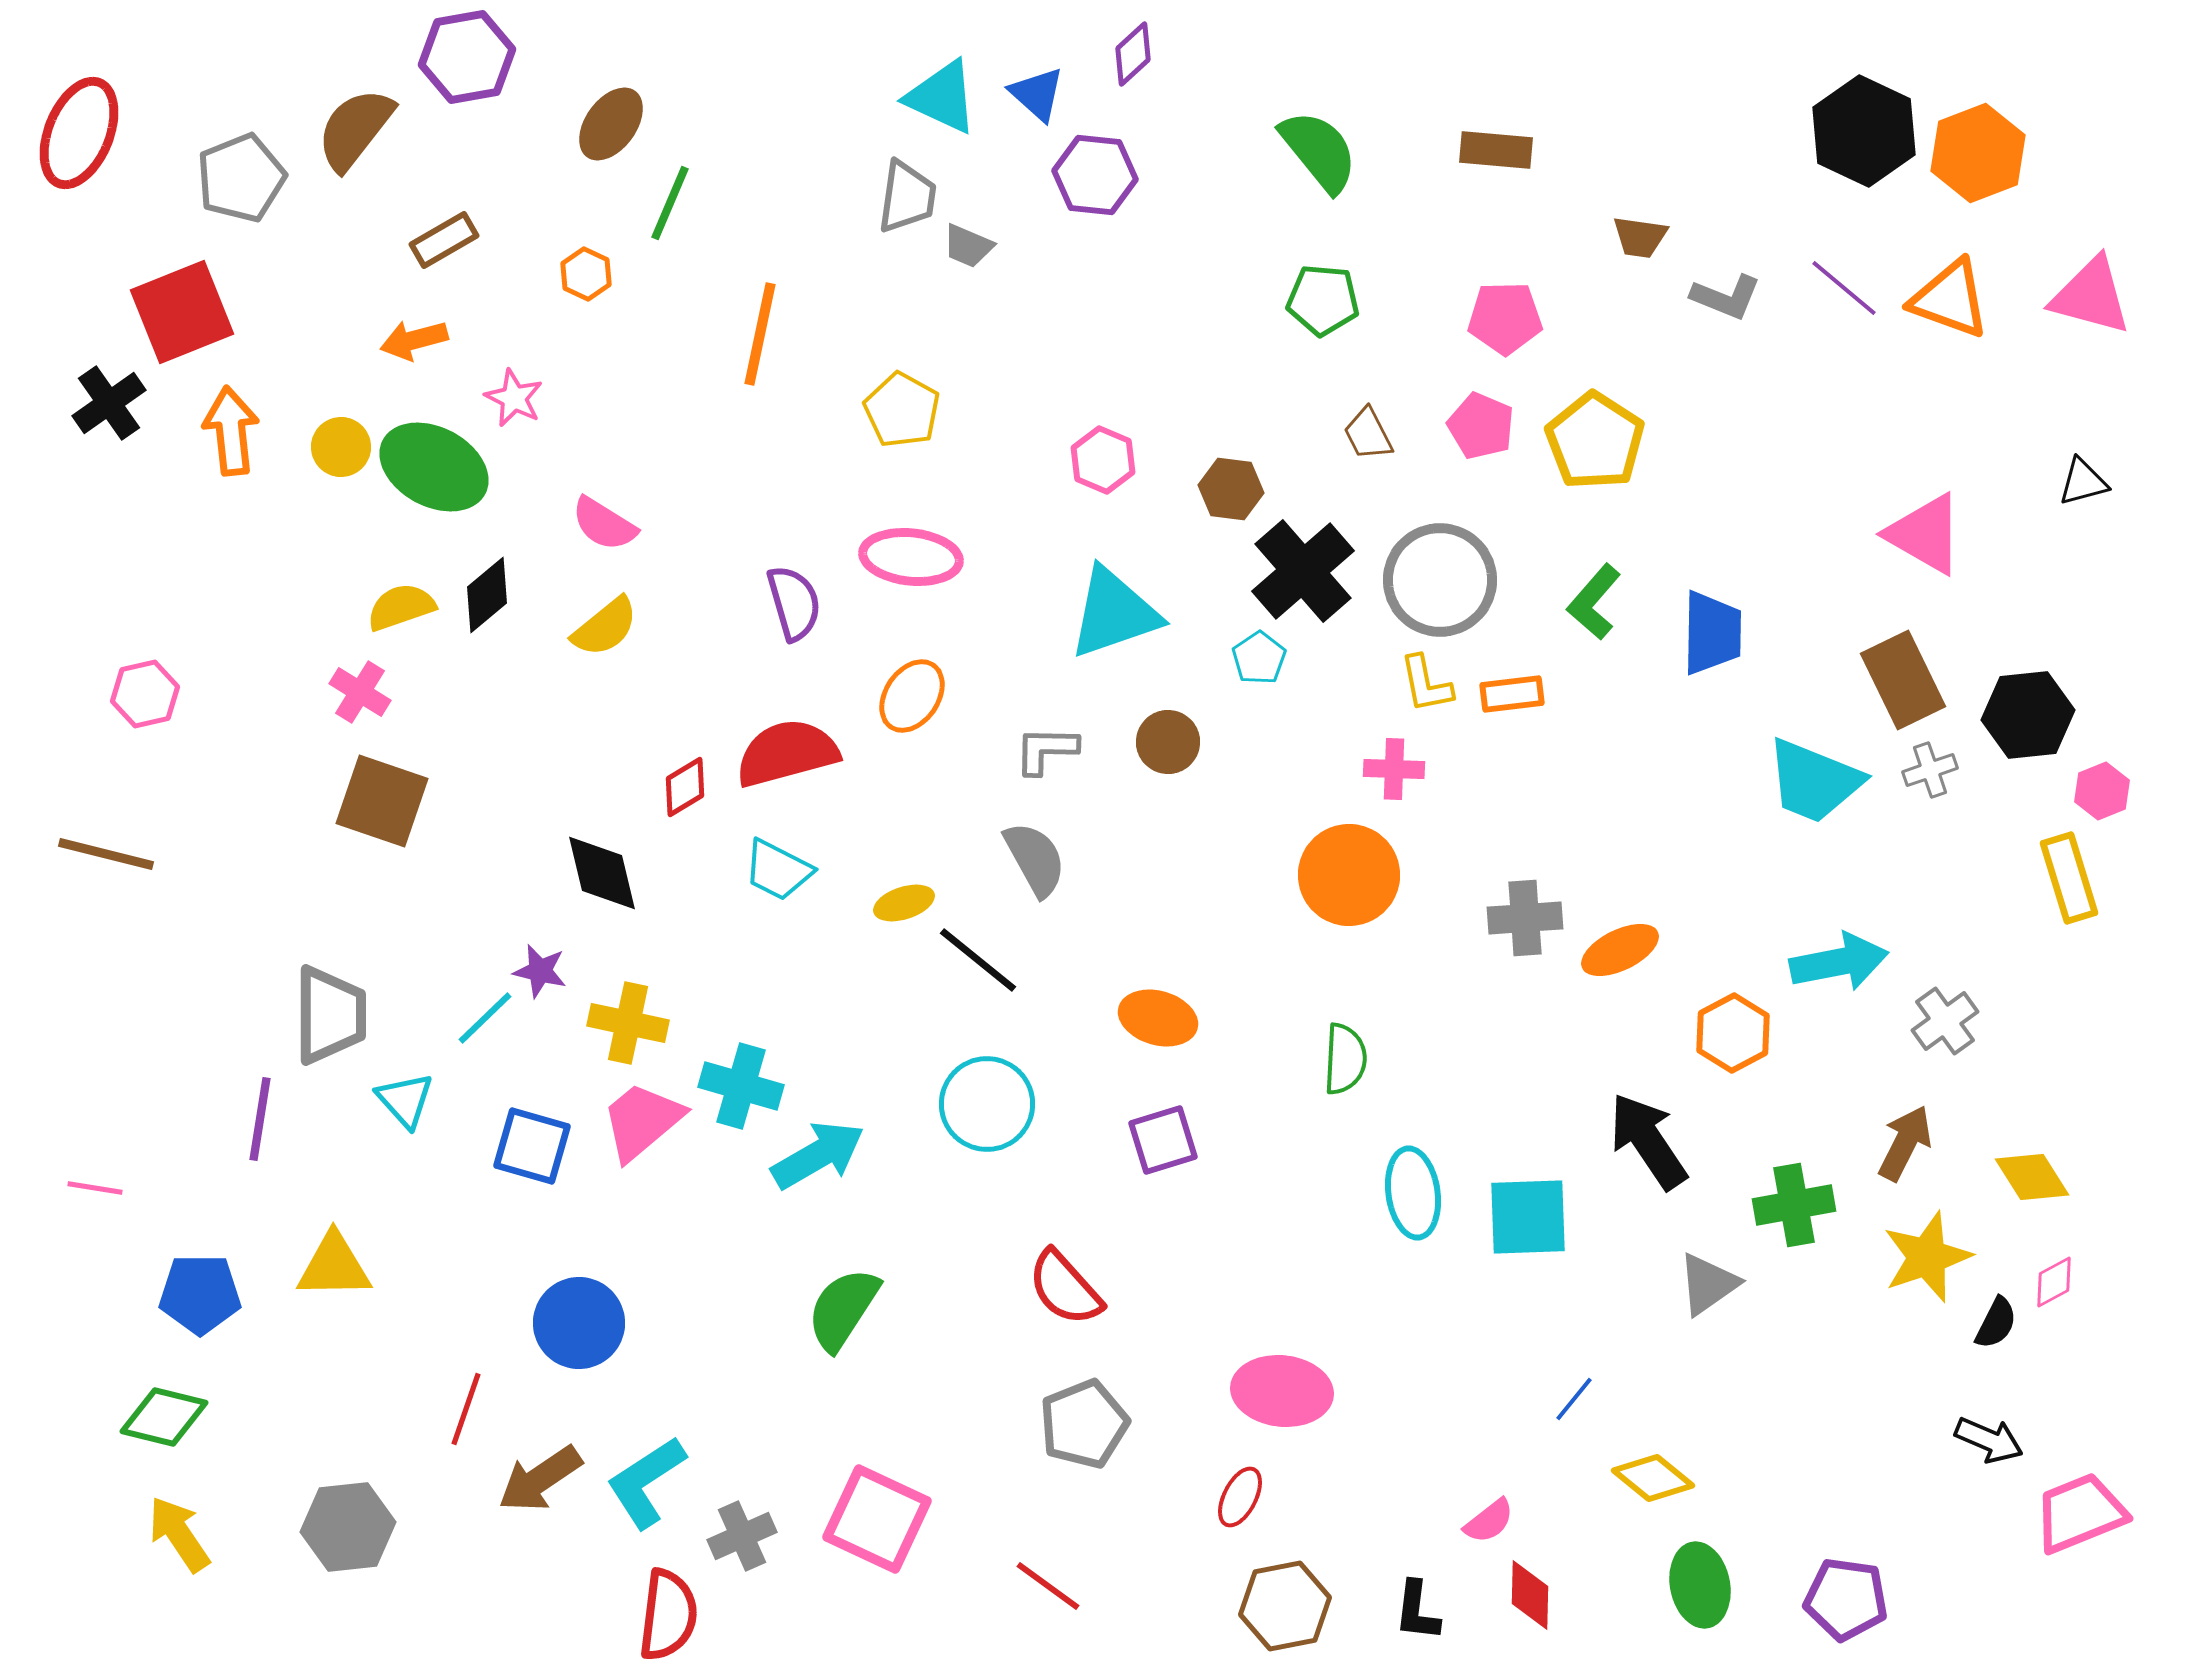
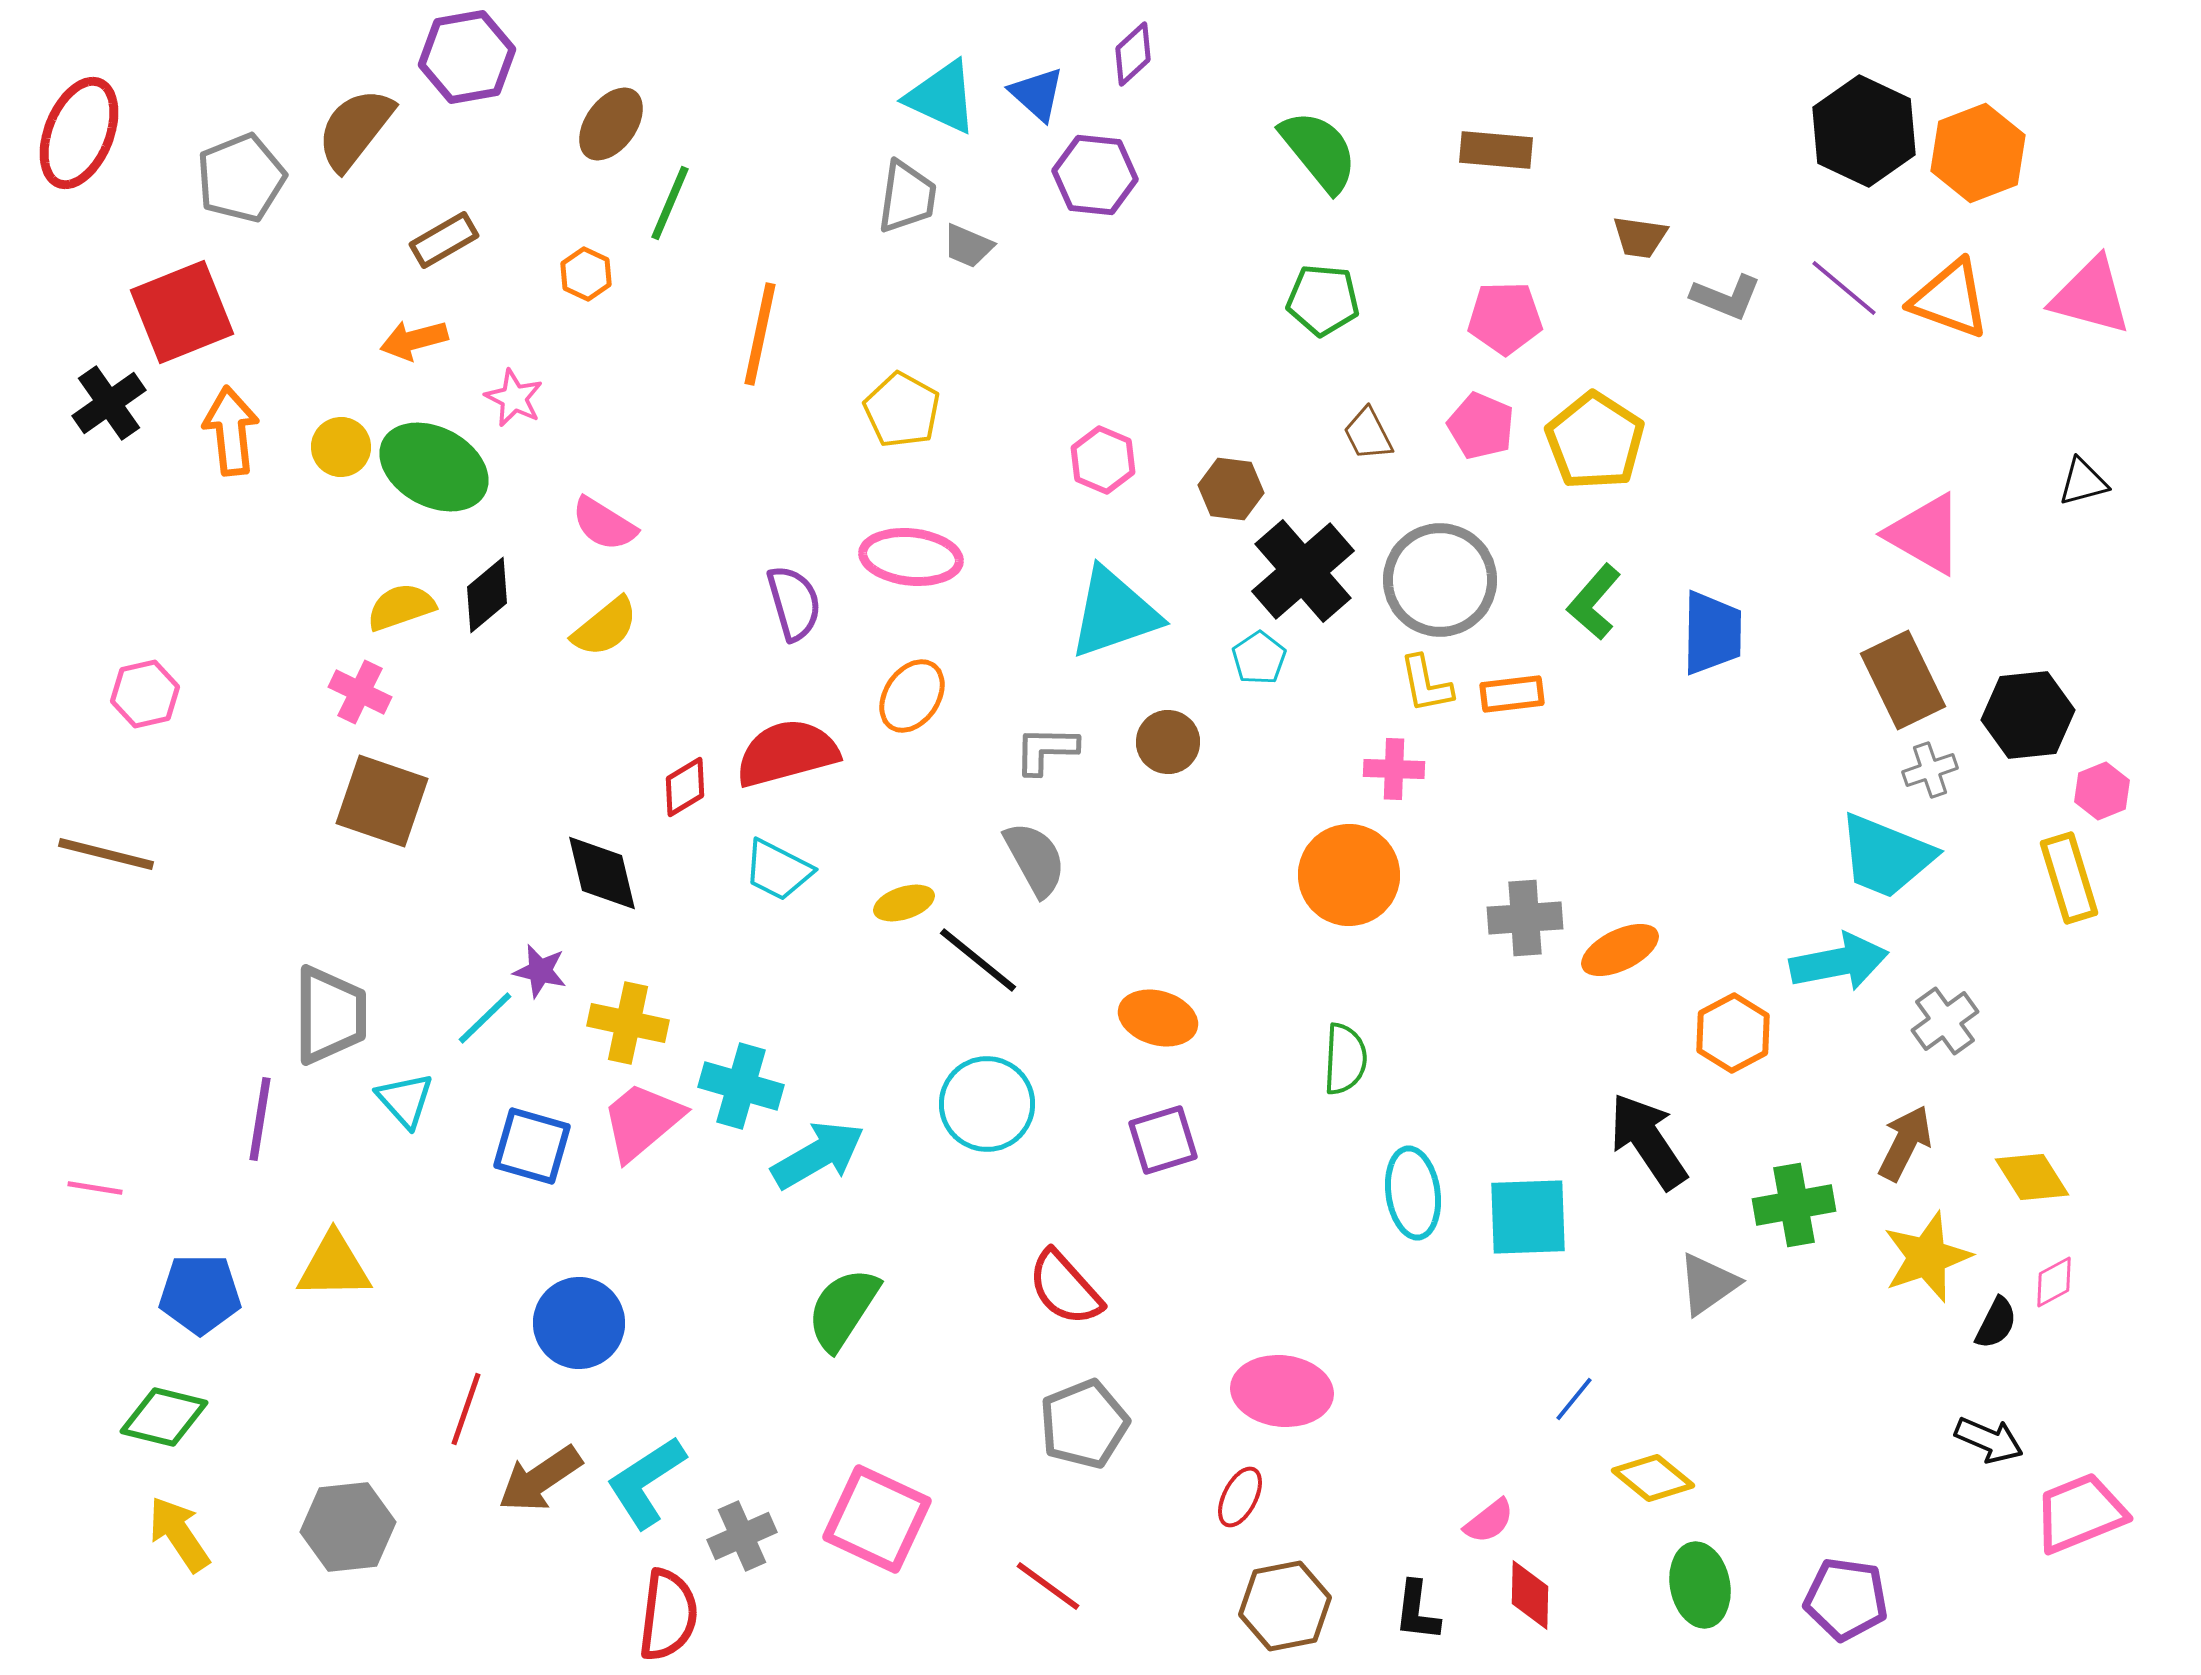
pink cross at (360, 692): rotated 6 degrees counterclockwise
cyan trapezoid at (1814, 781): moved 72 px right, 75 px down
